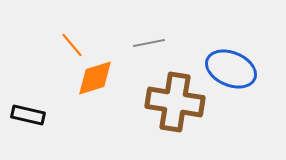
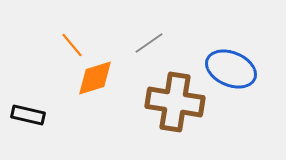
gray line: rotated 24 degrees counterclockwise
